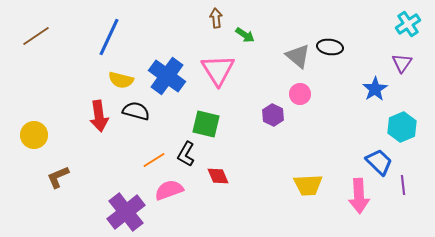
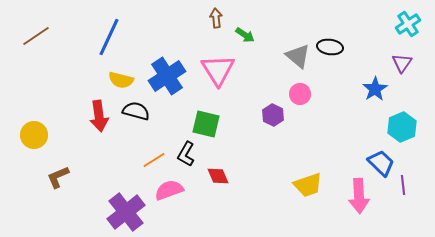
blue cross: rotated 21 degrees clockwise
blue trapezoid: moved 2 px right, 1 px down
yellow trapezoid: rotated 16 degrees counterclockwise
